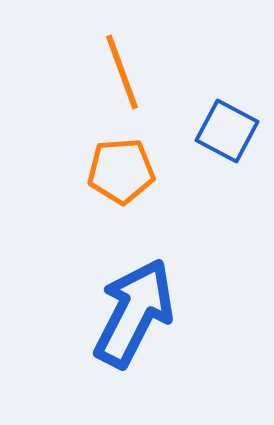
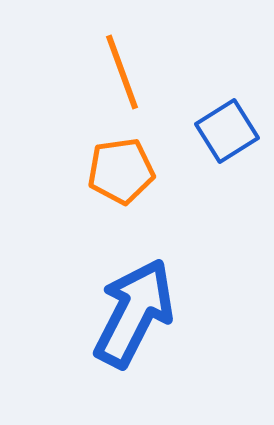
blue square: rotated 30 degrees clockwise
orange pentagon: rotated 4 degrees counterclockwise
